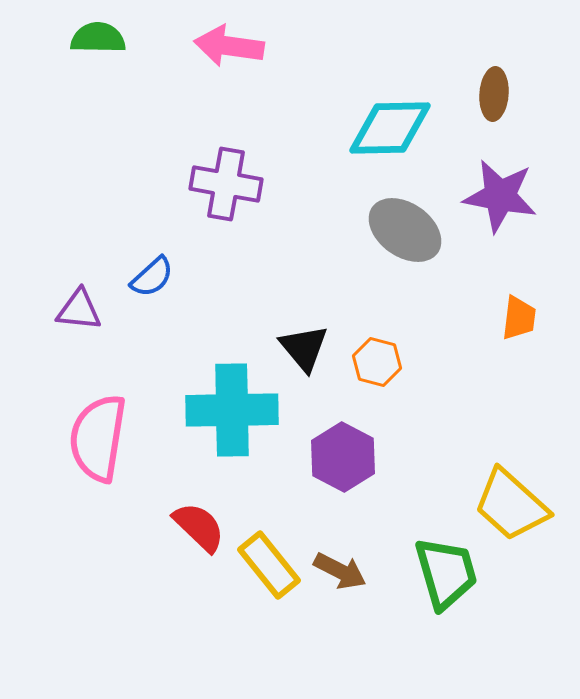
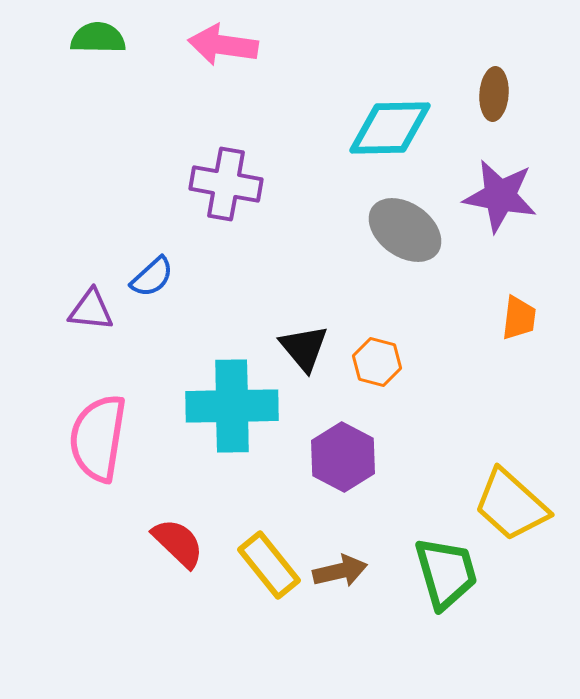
pink arrow: moved 6 px left, 1 px up
purple triangle: moved 12 px right
cyan cross: moved 4 px up
red semicircle: moved 21 px left, 16 px down
brown arrow: rotated 40 degrees counterclockwise
